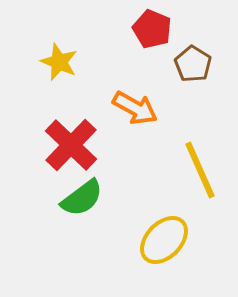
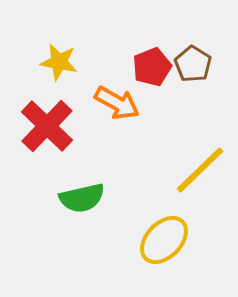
red pentagon: moved 38 px down; rotated 27 degrees clockwise
yellow star: rotated 12 degrees counterclockwise
orange arrow: moved 18 px left, 5 px up
red cross: moved 24 px left, 19 px up
yellow line: rotated 70 degrees clockwise
green semicircle: rotated 24 degrees clockwise
